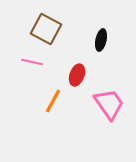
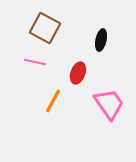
brown square: moved 1 px left, 1 px up
pink line: moved 3 px right
red ellipse: moved 1 px right, 2 px up
